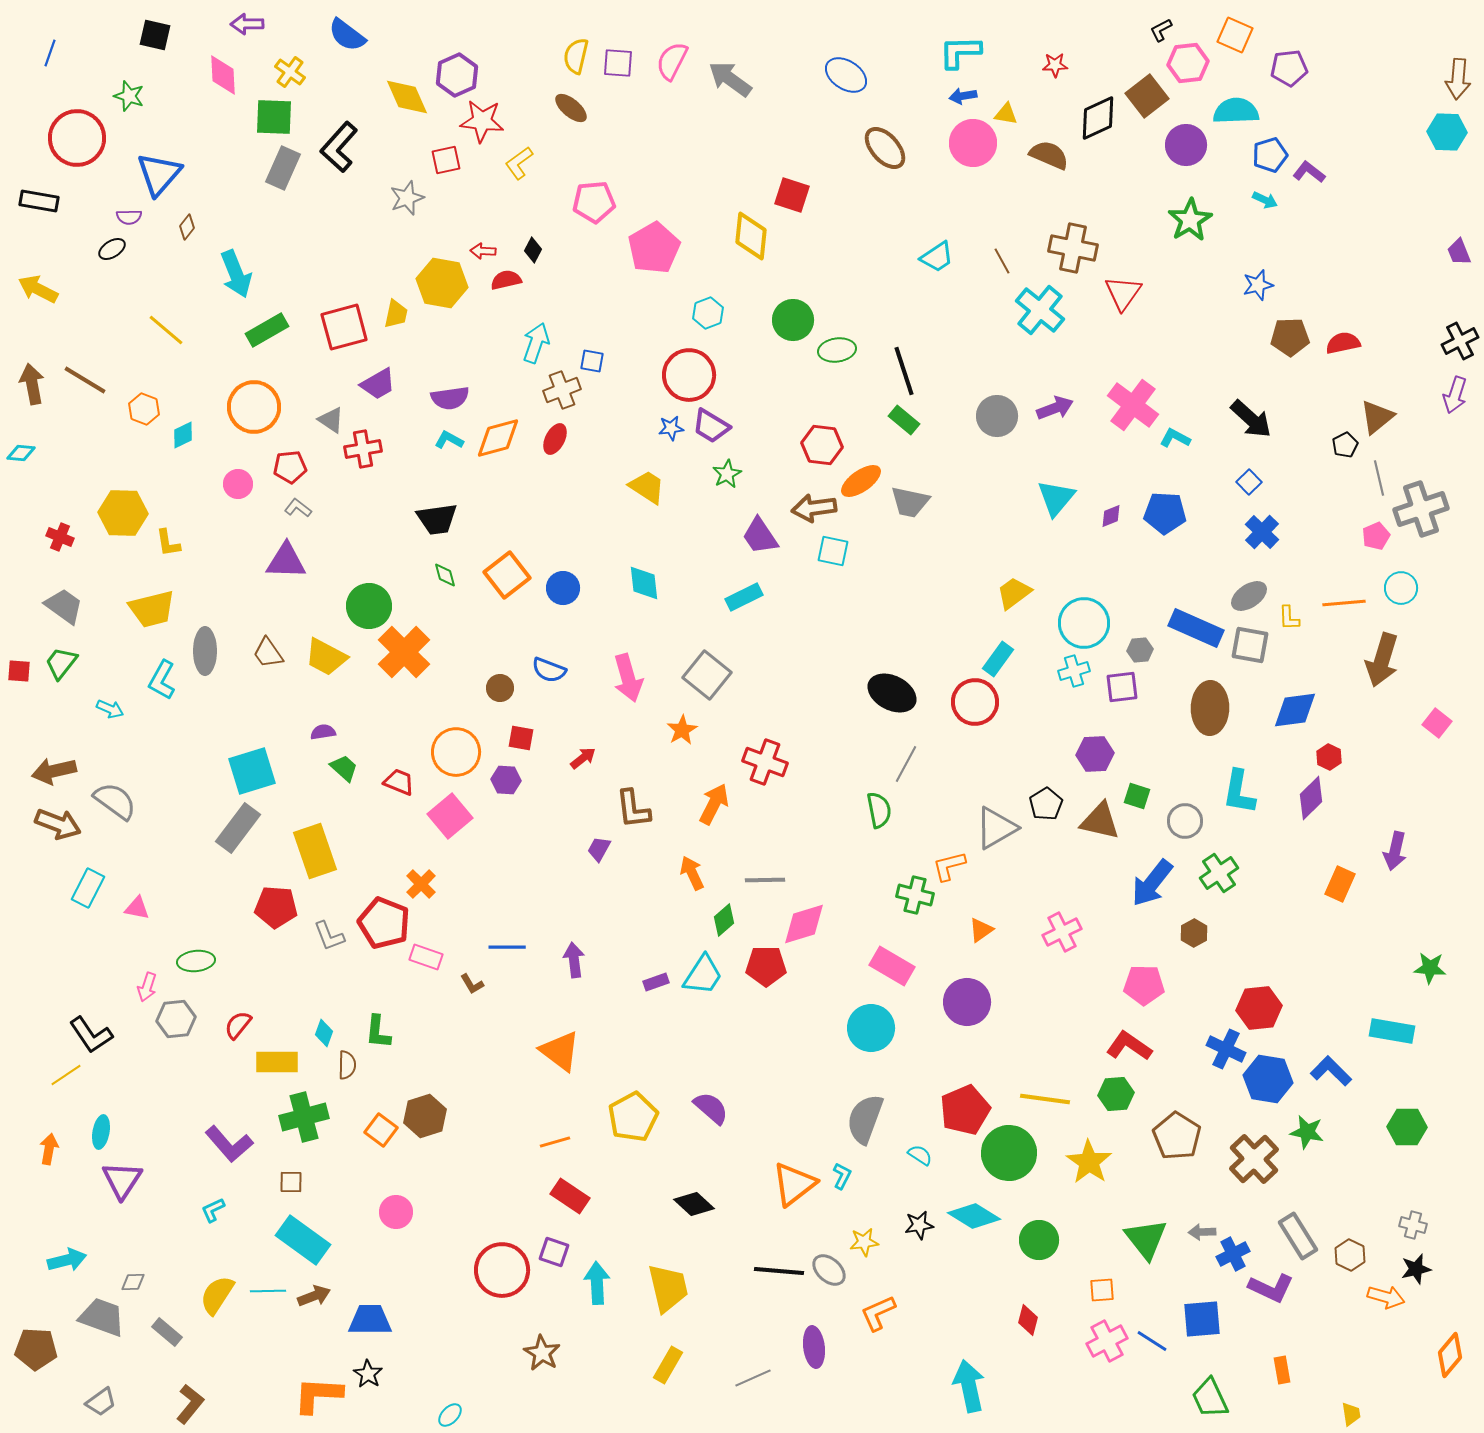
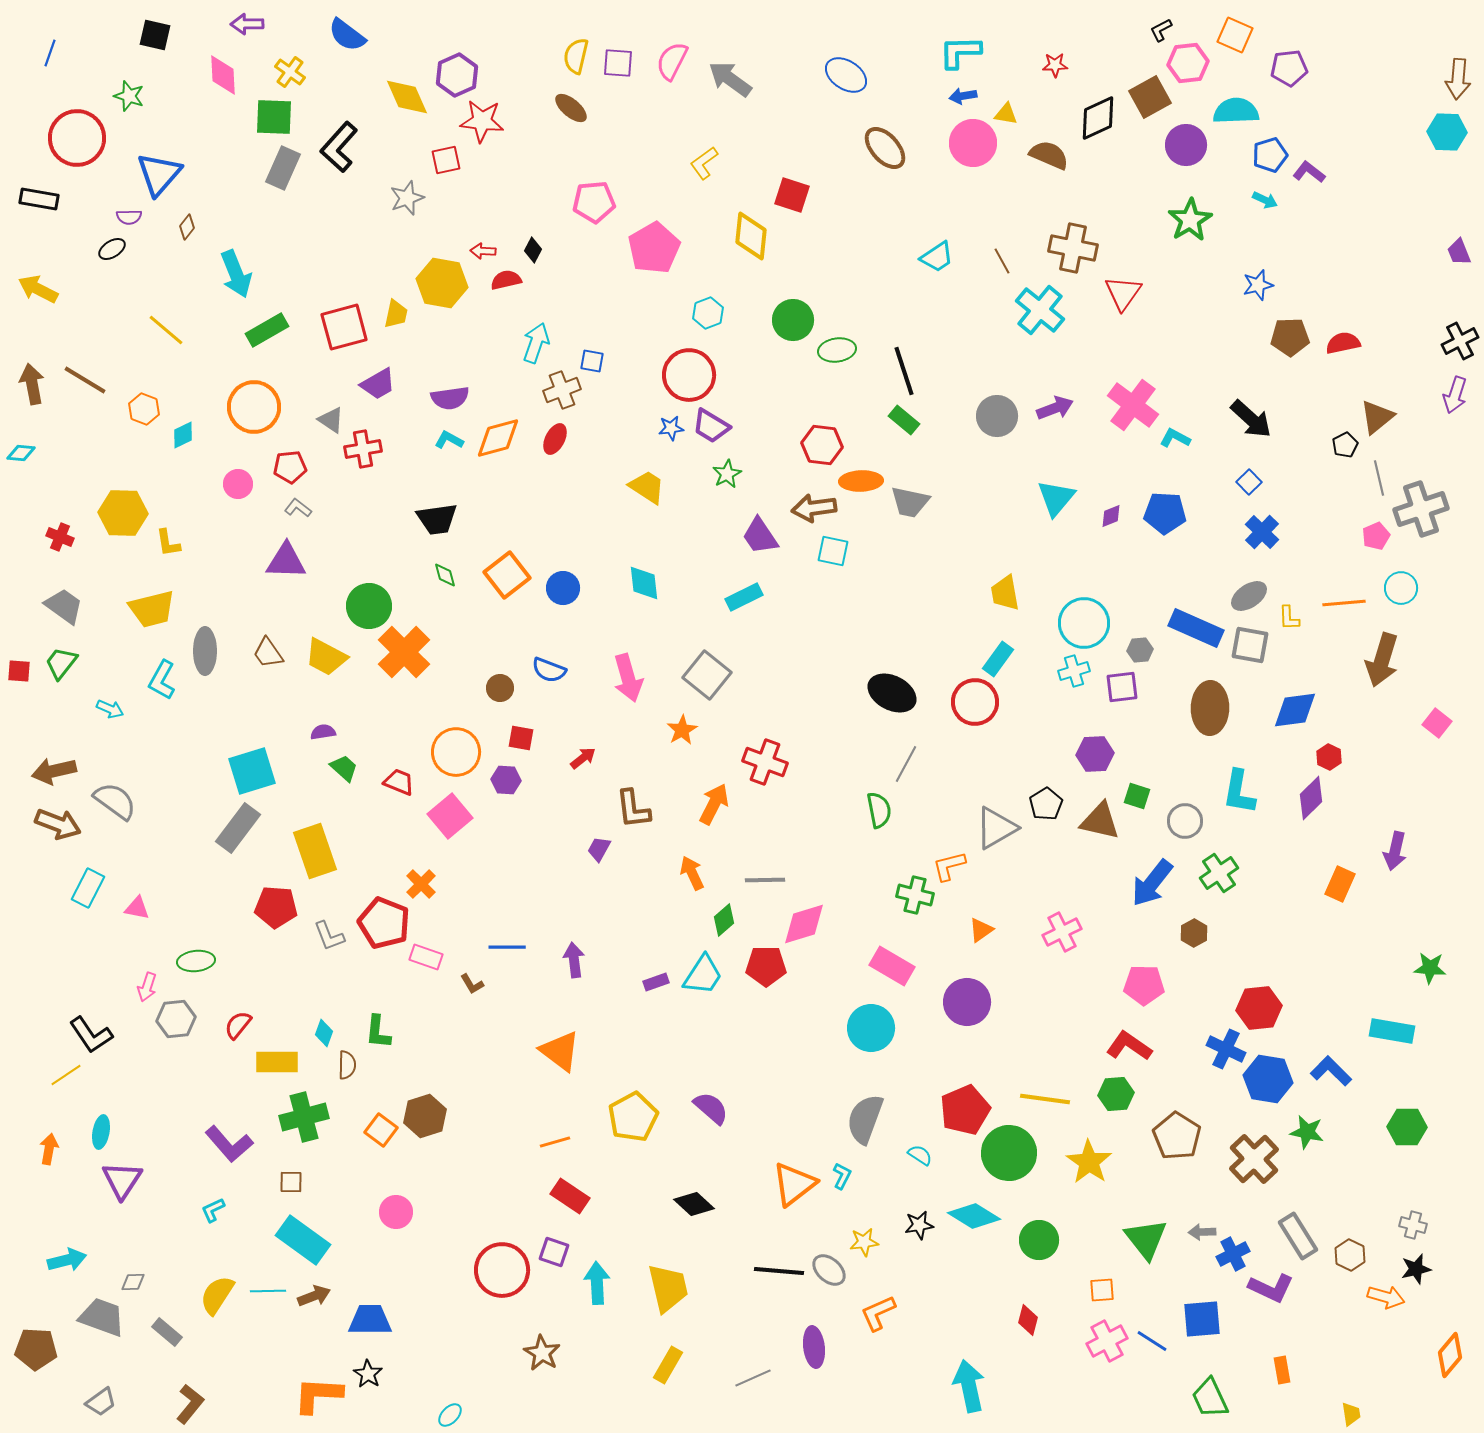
brown square at (1147, 96): moved 3 px right, 1 px down; rotated 9 degrees clockwise
yellow L-shape at (519, 163): moved 185 px right
black rectangle at (39, 201): moved 2 px up
orange ellipse at (861, 481): rotated 33 degrees clockwise
yellow trapezoid at (1014, 593): moved 9 px left; rotated 63 degrees counterclockwise
